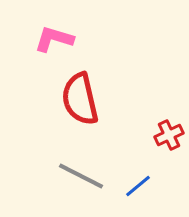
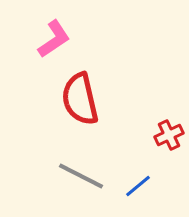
pink L-shape: rotated 129 degrees clockwise
